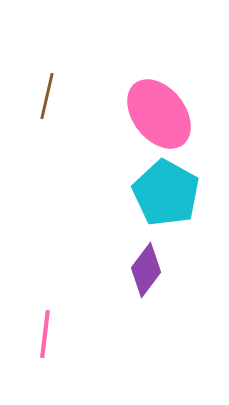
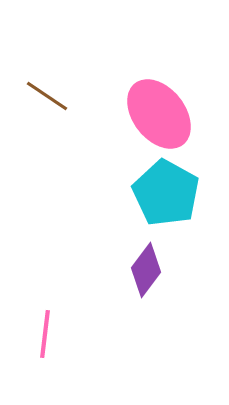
brown line: rotated 69 degrees counterclockwise
